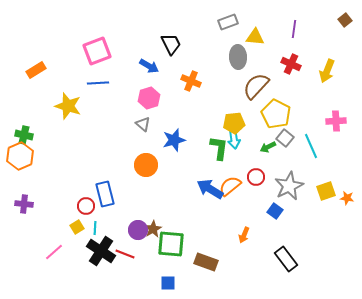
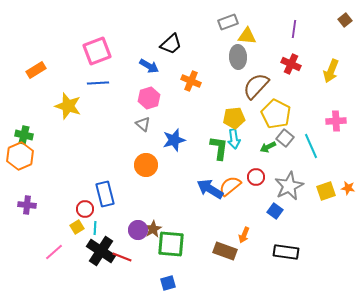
yellow triangle at (255, 37): moved 8 px left, 1 px up
black trapezoid at (171, 44): rotated 75 degrees clockwise
yellow arrow at (327, 71): moved 4 px right
yellow pentagon at (234, 123): moved 5 px up
orange star at (347, 198): moved 1 px right, 10 px up
purple cross at (24, 204): moved 3 px right, 1 px down
red circle at (86, 206): moved 1 px left, 3 px down
red line at (125, 254): moved 3 px left, 3 px down
black rectangle at (286, 259): moved 7 px up; rotated 45 degrees counterclockwise
brown rectangle at (206, 262): moved 19 px right, 11 px up
blue square at (168, 283): rotated 14 degrees counterclockwise
